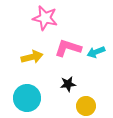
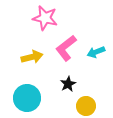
pink L-shape: moved 2 px left; rotated 56 degrees counterclockwise
black star: rotated 21 degrees counterclockwise
